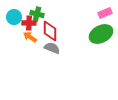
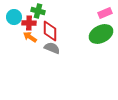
green cross: moved 1 px right, 3 px up
